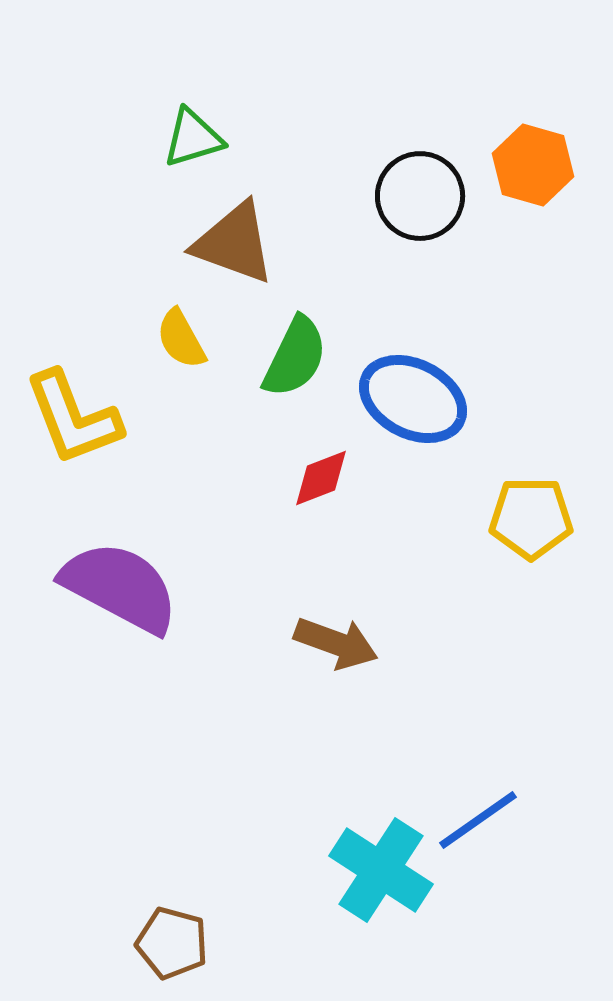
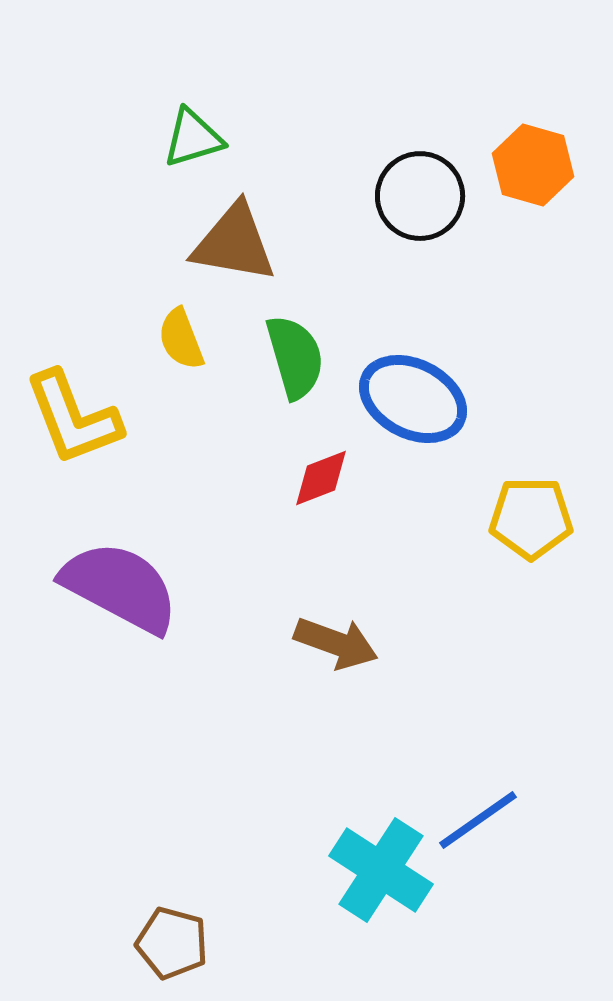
brown triangle: rotated 10 degrees counterclockwise
yellow semicircle: rotated 8 degrees clockwise
green semicircle: rotated 42 degrees counterclockwise
